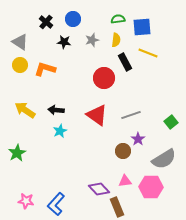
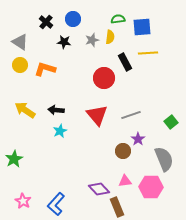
yellow semicircle: moved 6 px left, 3 px up
yellow line: rotated 24 degrees counterclockwise
red triangle: rotated 15 degrees clockwise
green star: moved 3 px left, 6 px down
gray semicircle: rotated 80 degrees counterclockwise
pink star: moved 3 px left; rotated 21 degrees clockwise
